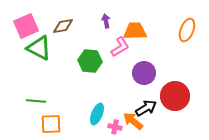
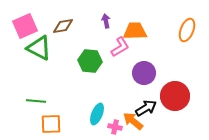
pink square: moved 1 px left
